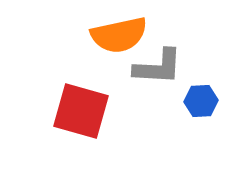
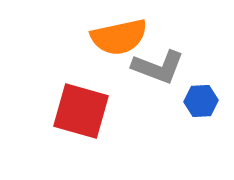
orange semicircle: moved 2 px down
gray L-shape: rotated 18 degrees clockwise
